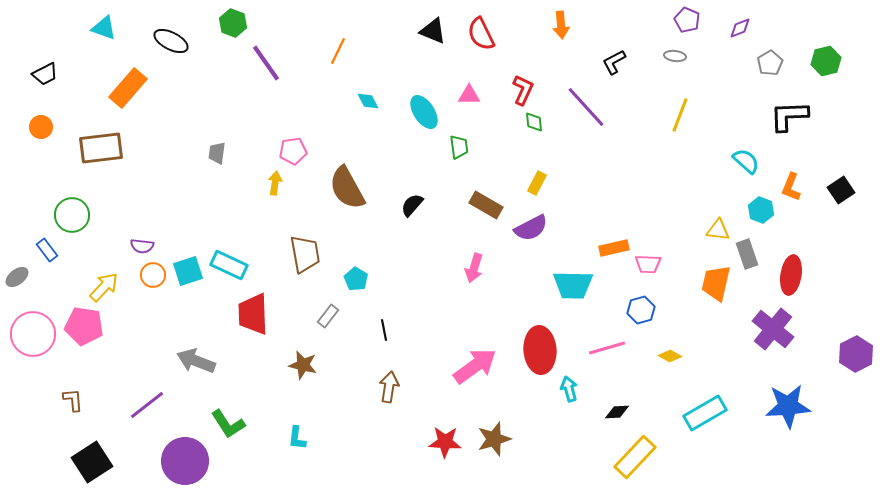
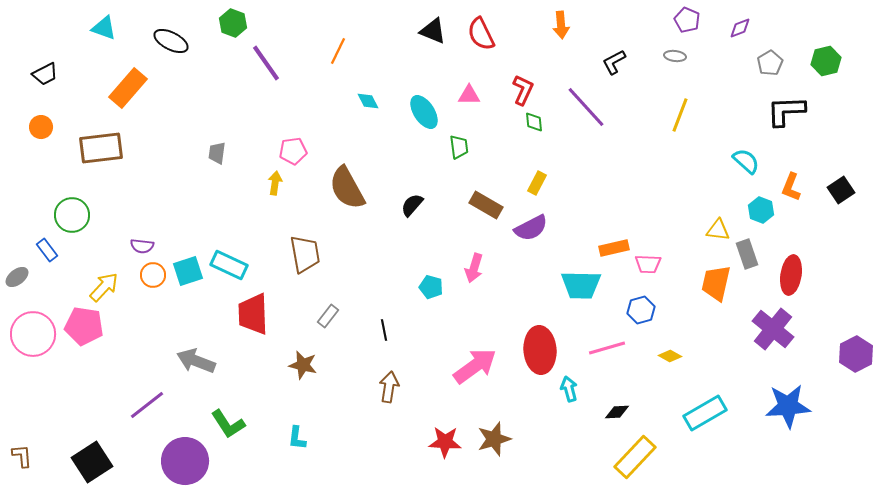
black L-shape at (789, 116): moved 3 px left, 5 px up
cyan pentagon at (356, 279): moved 75 px right, 8 px down; rotated 15 degrees counterclockwise
cyan trapezoid at (573, 285): moved 8 px right
brown L-shape at (73, 400): moved 51 px left, 56 px down
